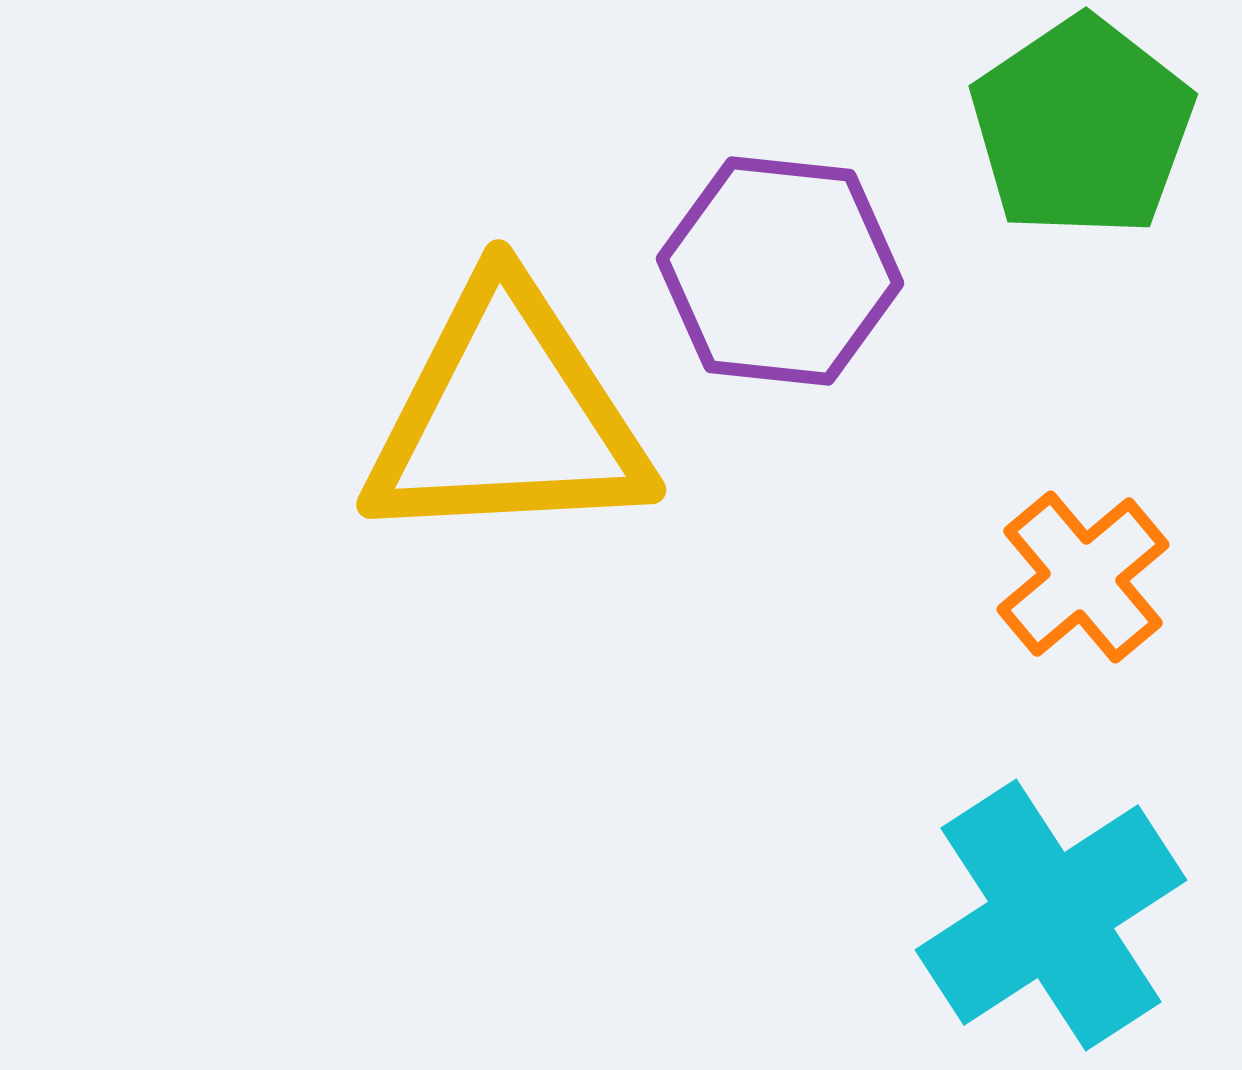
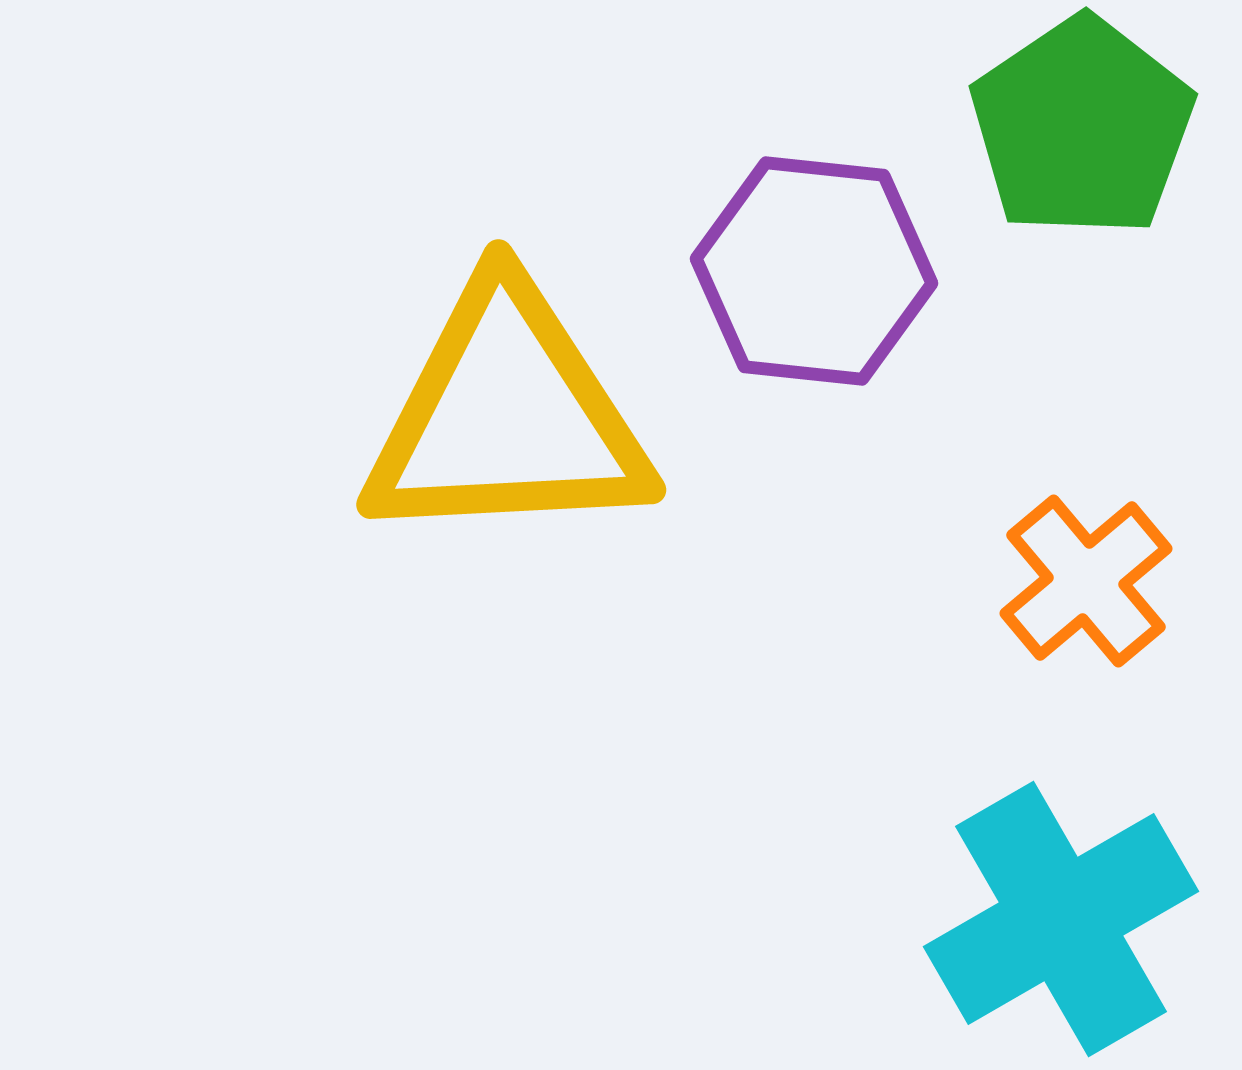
purple hexagon: moved 34 px right
orange cross: moved 3 px right, 4 px down
cyan cross: moved 10 px right, 4 px down; rotated 3 degrees clockwise
